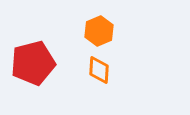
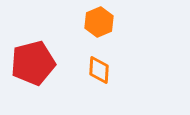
orange hexagon: moved 9 px up
